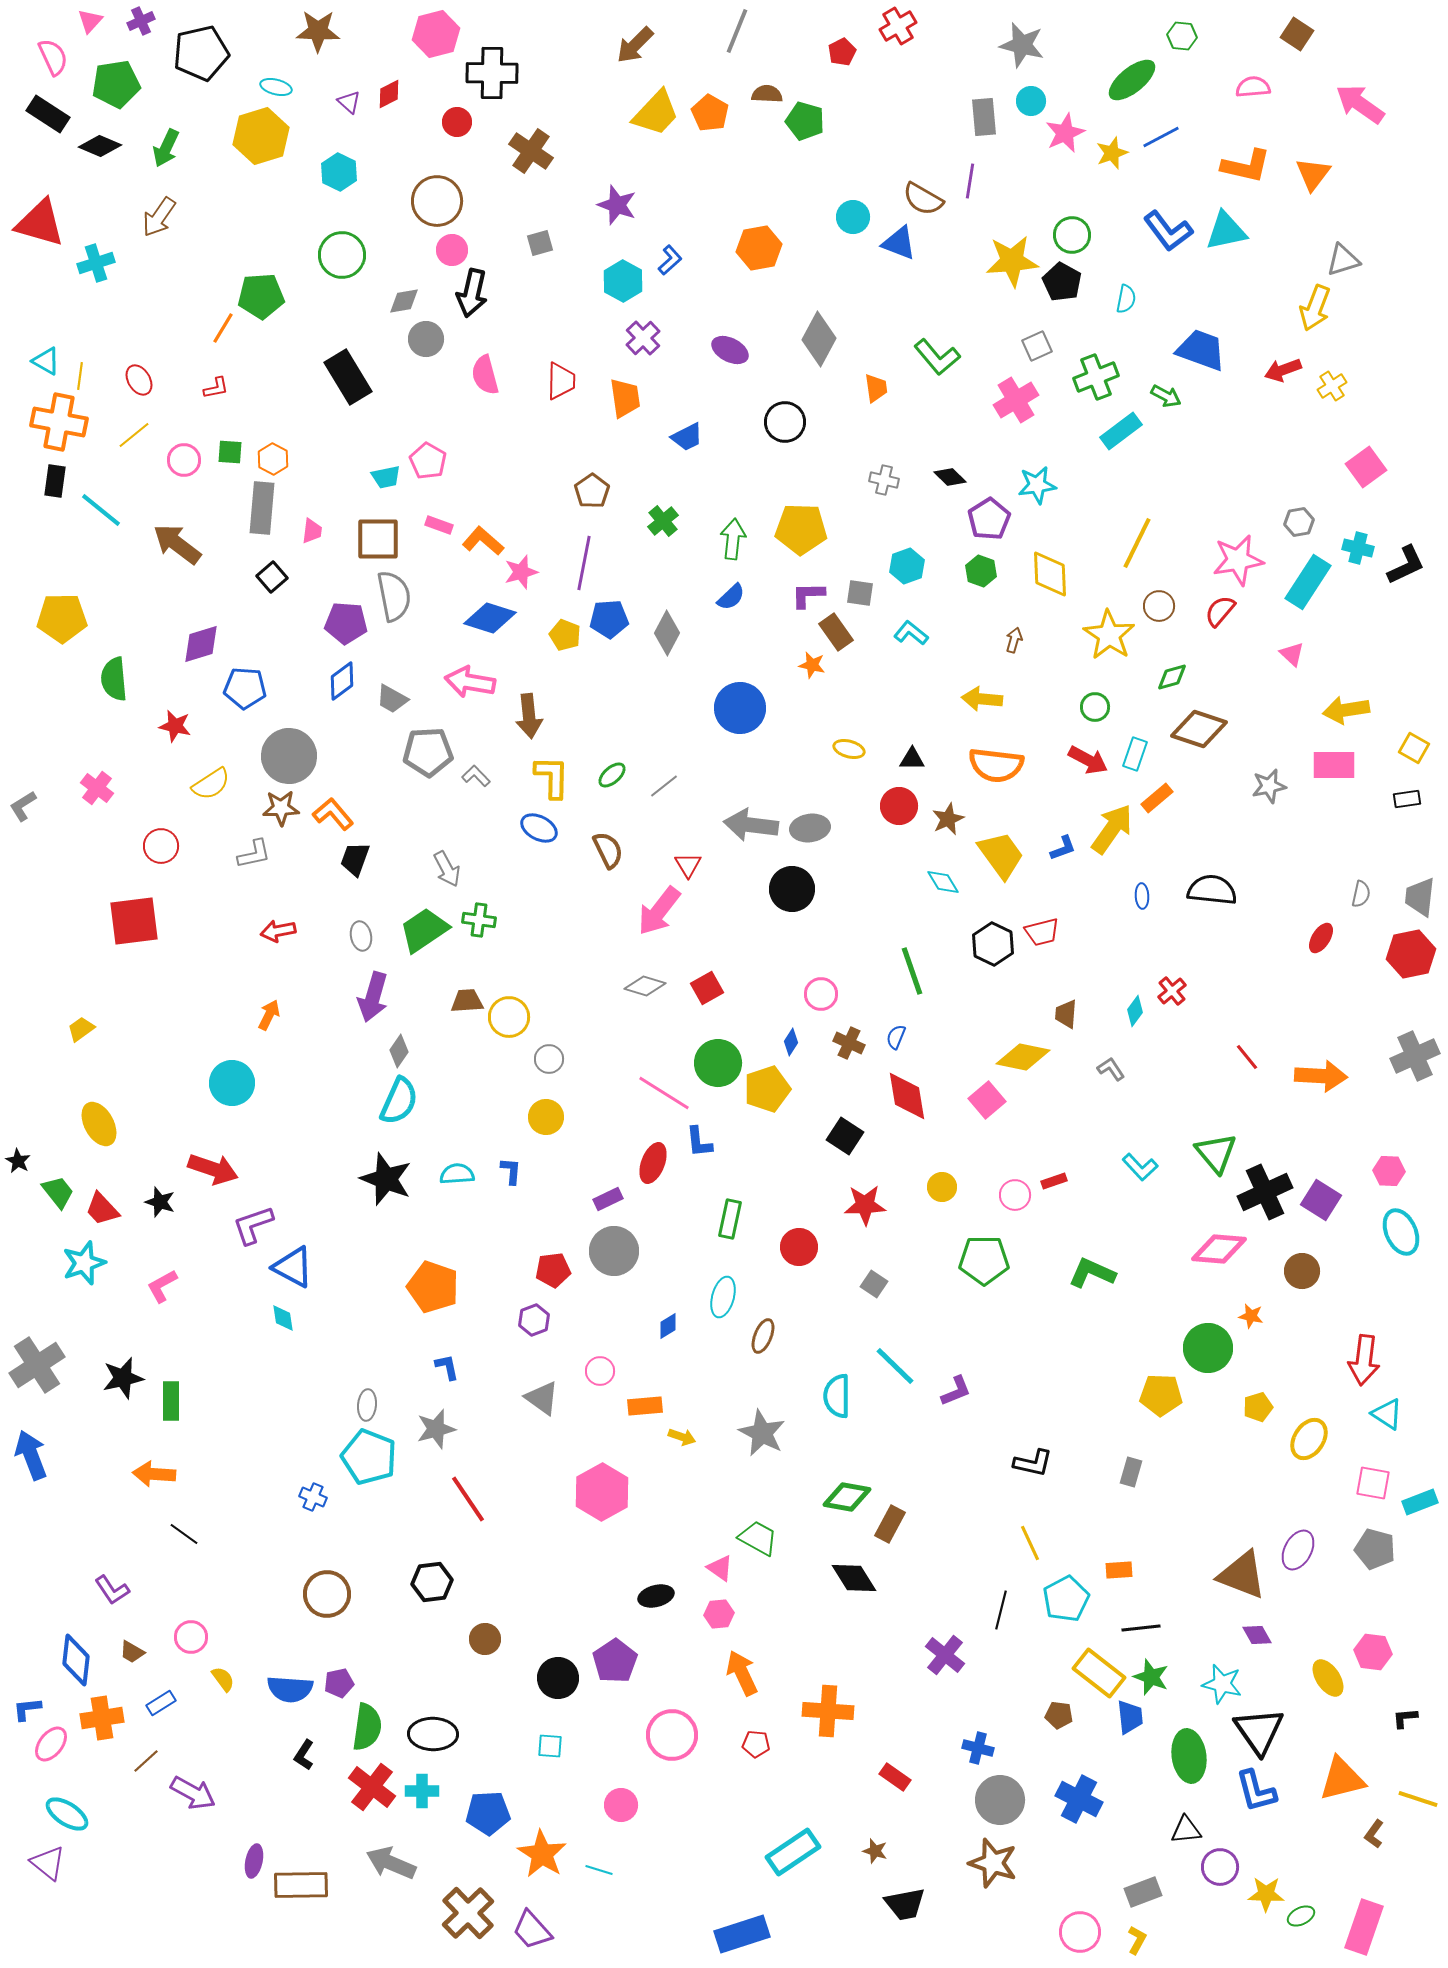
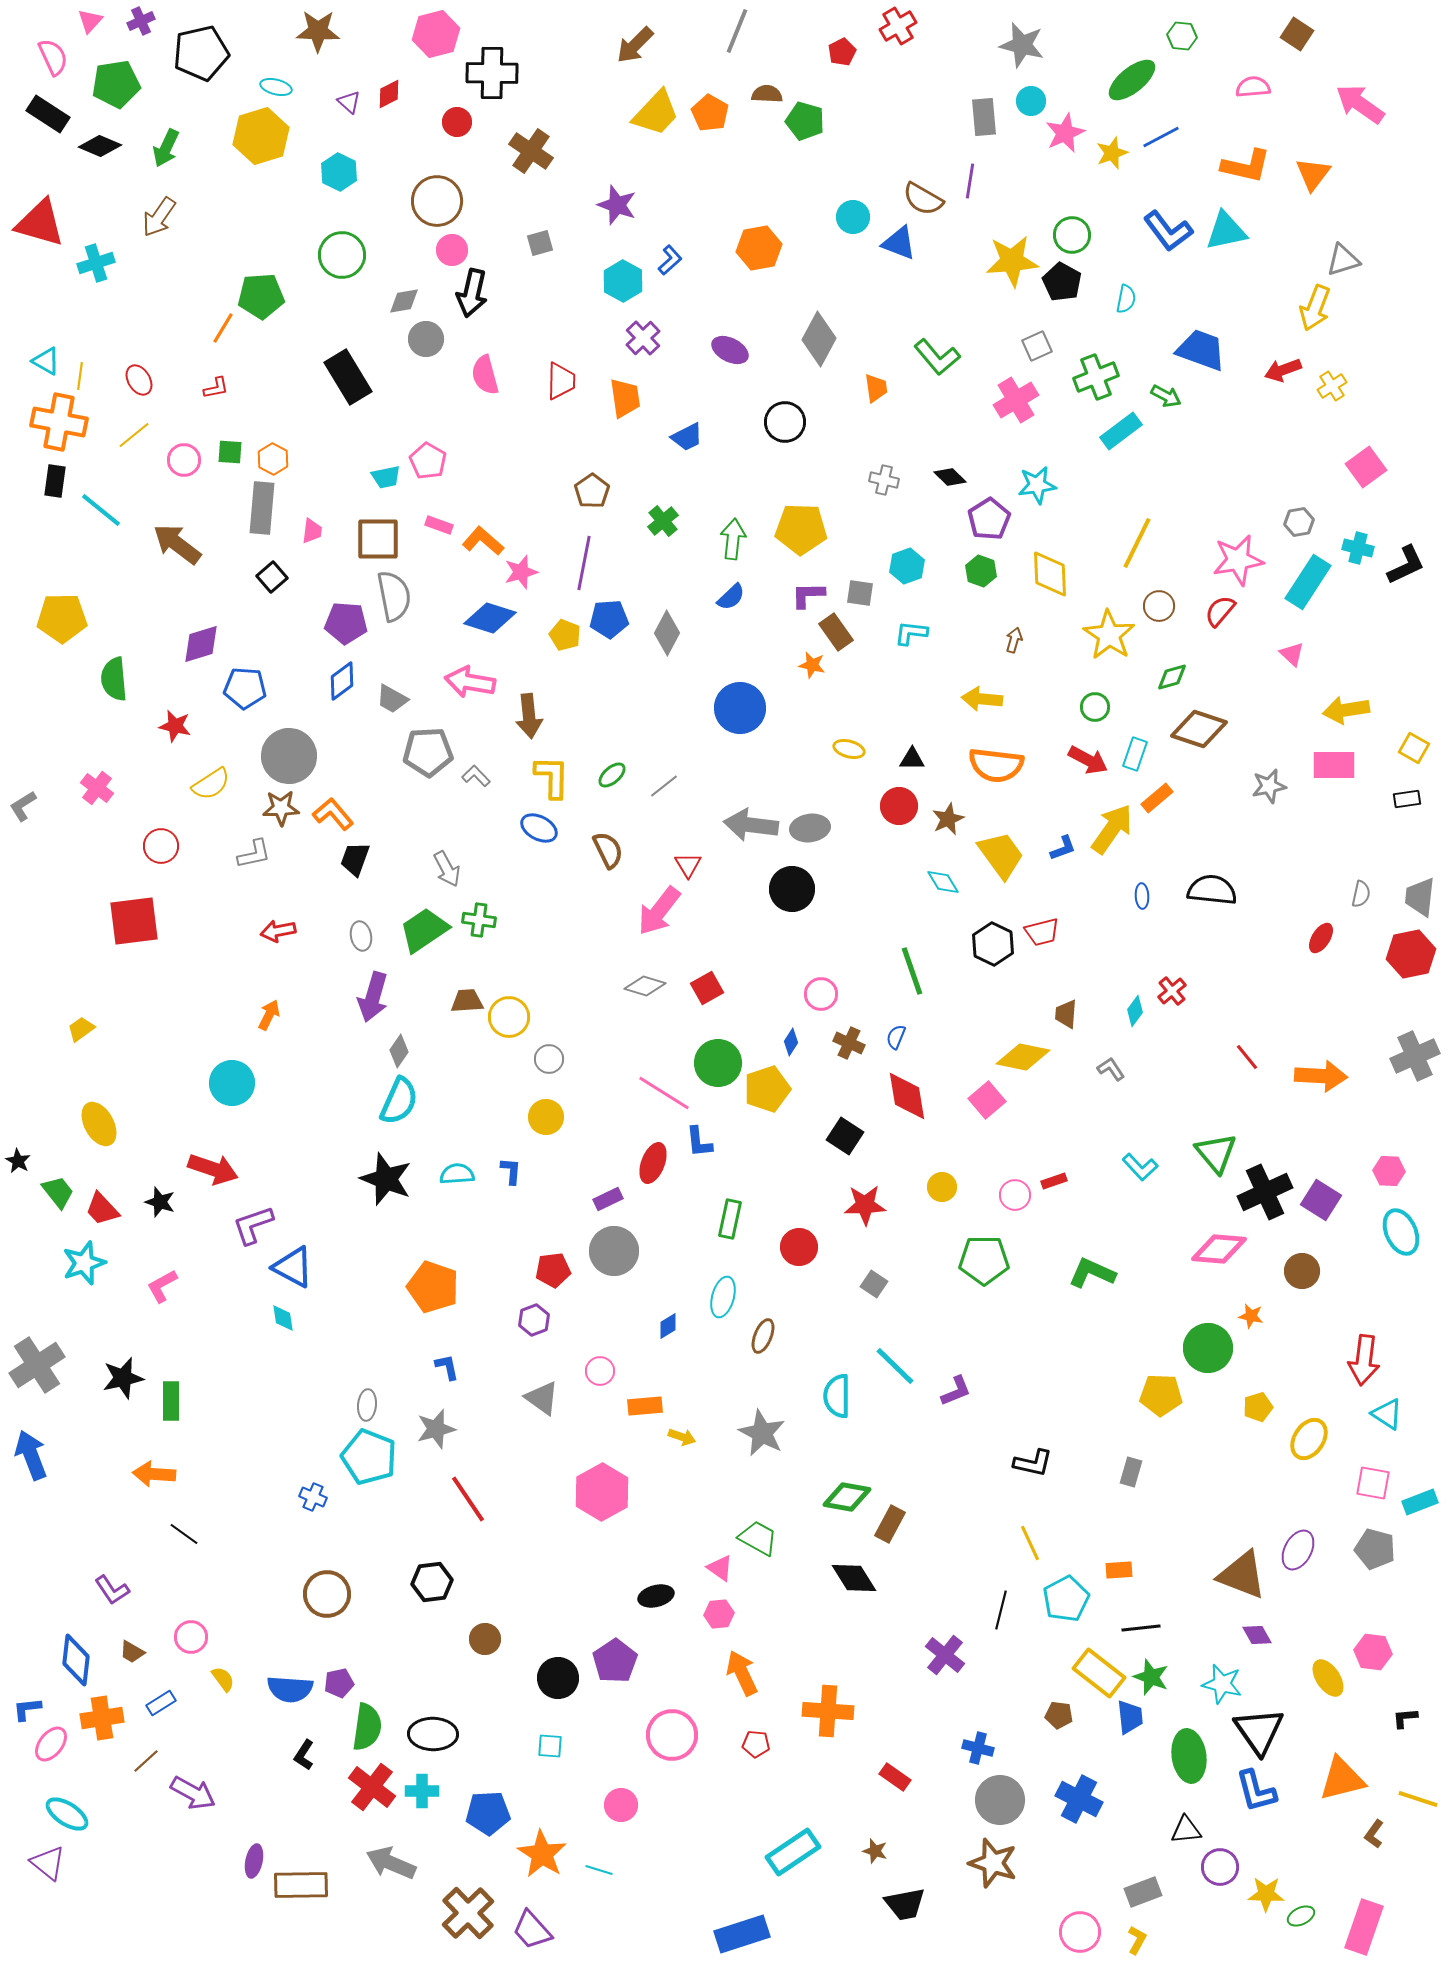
cyan L-shape at (911, 633): rotated 32 degrees counterclockwise
